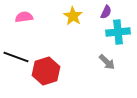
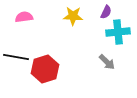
yellow star: rotated 30 degrees counterclockwise
black line: rotated 10 degrees counterclockwise
red hexagon: moved 1 px left, 2 px up
